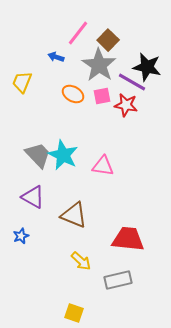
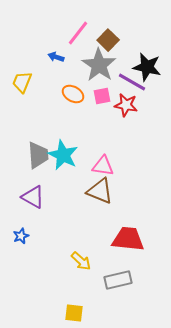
gray trapezoid: rotated 40 degrees clockwise
brown triangle: moved 26 px right, 24 px up
yellow square: rotated 12 degrees counterclockwise
